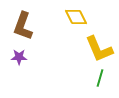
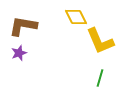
brown L-shape: rotated 80 degrees clockwise
yellow L-shape: moved 1 px right, 8 px up
purple star: moved 4 px up; rotated 21 degrees counterclockwise
